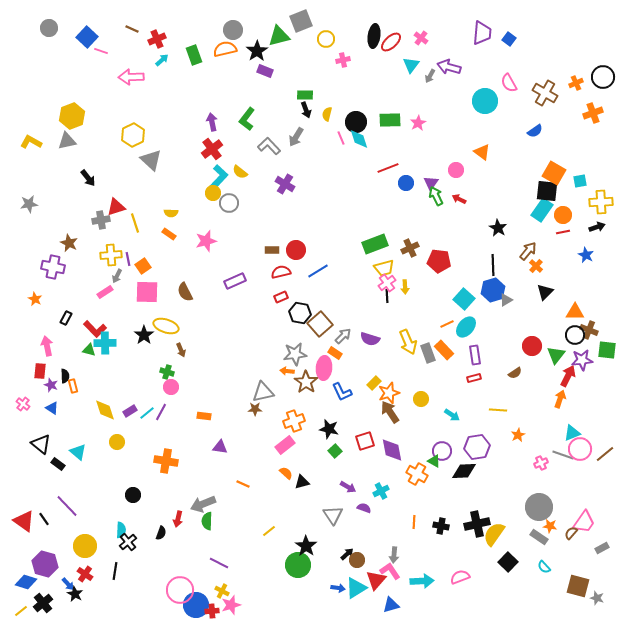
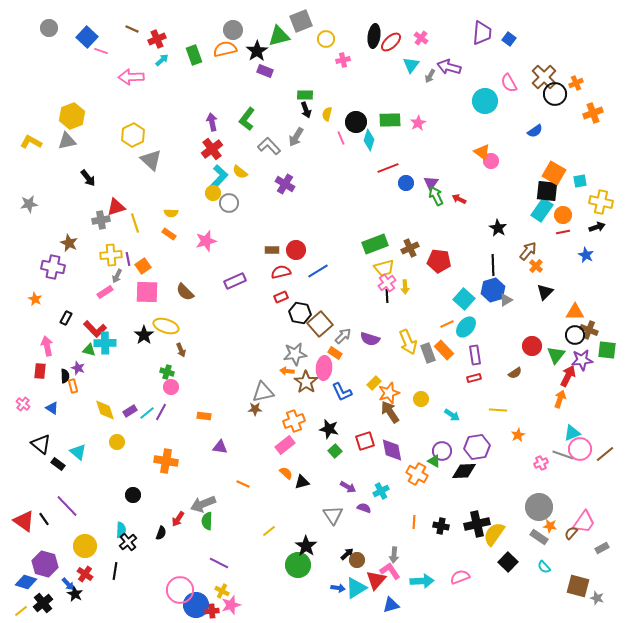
black circle at (603, 77): moved 48 px left, 17 px down
brown cross at (545, 93): moved 1 px left, 16 px up; rotated 15 degrees clockwise
cyan diamond at (359, 139): moved 10 px right, 1 px down; rotated 35 degrees clockwise
pink circle at (456, 170): moved 35 px right, 9 px up
yellow cross at (601, 202): rotated 15 degrees clockwise
brown semicircle at (185, 292): rotated 18 degrees counterclockwise
purple star at (51, 385): moved 27 px right, 17 px up
red arrow at (178, 519): rotated 21 degrees clockwise
